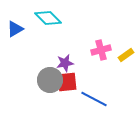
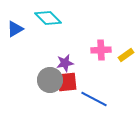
pink cross: rotated 12 degrees clockwise
